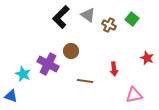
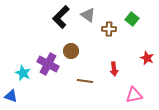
brown cross: moved 4 px down; rotated 24 degrees counterclockwise
cyan star: moved 1 px up
